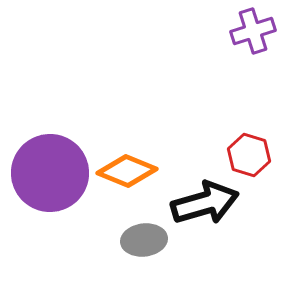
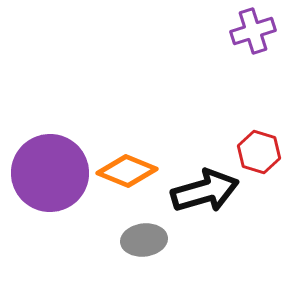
red hexagon: moved 10 px right, 3 px up
black arrow: moved 12 px up
